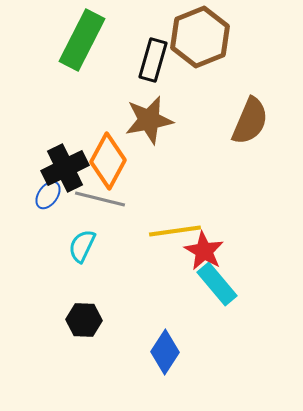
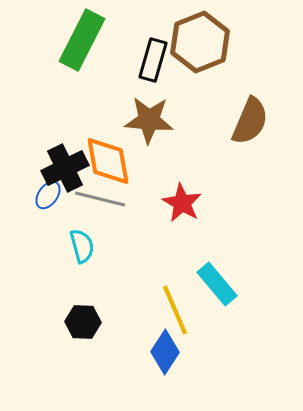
brown hexagon: moved 5 px down
brown star: rotated 15 degrees clockwise
orange diamond: rotated 38 degrees counterclockwise
yellow line: moved 79 px down; rotated 75 degrees clockwise
cyan semicircle: rotated 140 degrees clockwise
red star: moved 22 px left, 48 px up
black hexagon: moved 1 px left, 2 px down
